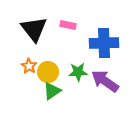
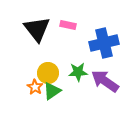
black triangle: moved 3 px right
blue cross: rotated 12 degrees counterclockwise
orange star: moved 6 px right, 21 px down
yellow circle: moved 1 px down
